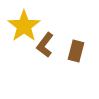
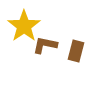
brown L-shape: rotated 65 degrees clockwise
